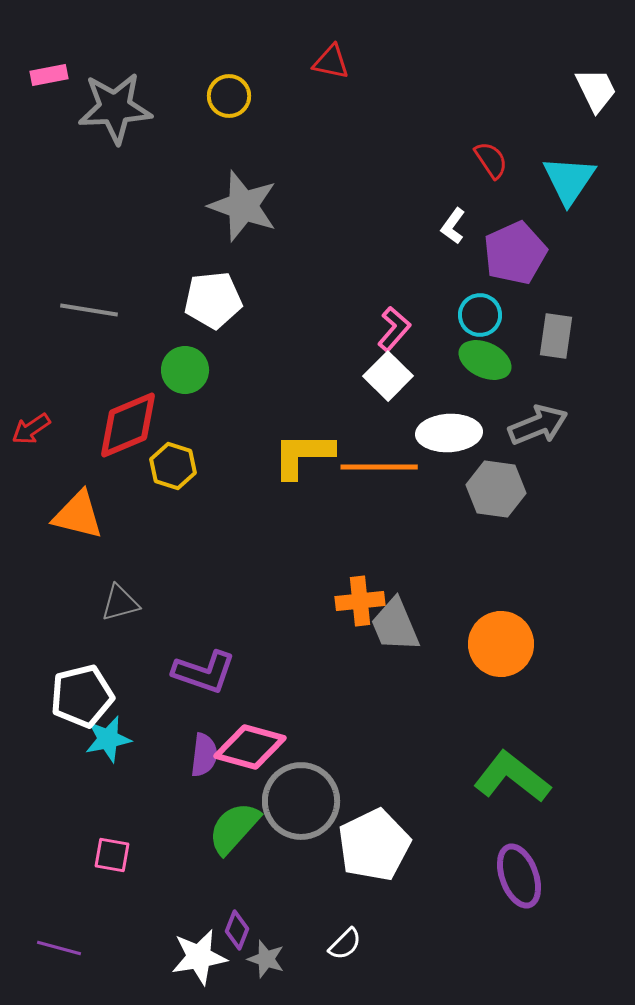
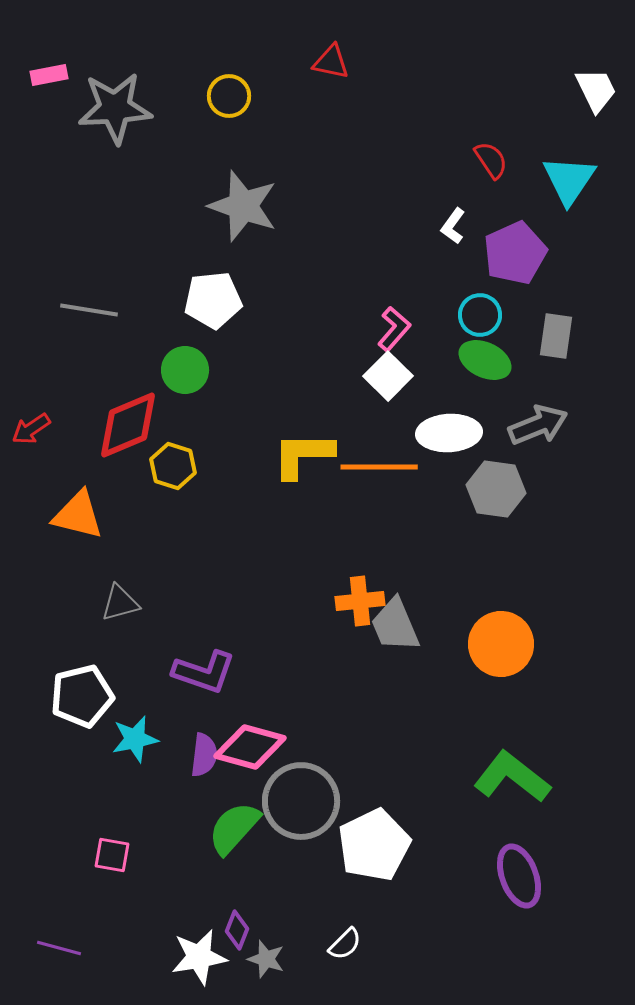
cyan star at (108, 739): moved 27 px right
